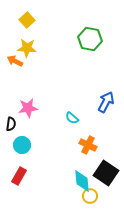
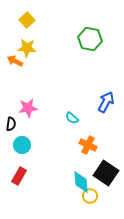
cyan diamond: moved 1 px left, 1 px down
